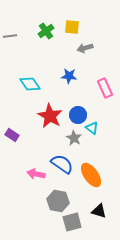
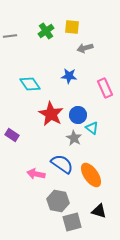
red star: moved 1 px right, 2 px up
